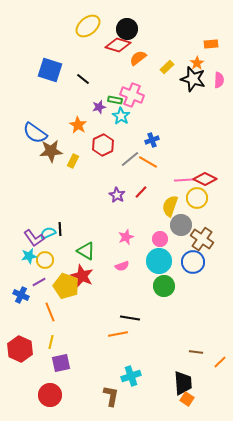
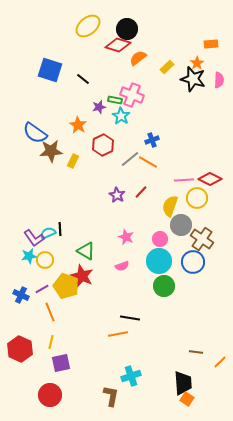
red diamond at (205, 179): moved 5 px right
pink star at (126, 237): rotated 28 degrees counterclockwise
purple line at (39, 282): moved 3 px right, 7 px down
